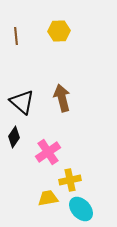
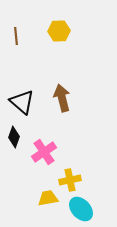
black diamond: rotated 15 degrees counterclockwise
pink cross: moved 4 px left
